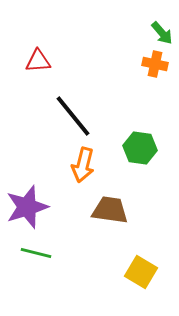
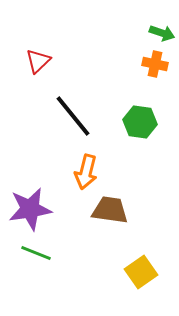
green arrow: rotated 30 degrees counterclockwise
red triangle: rotated 40 degrees counterclockwise
green hexagon: moved 26 px up
orange arrow: moved 3 px right, 7 px down
purple star: moved 3 px right, 2 px down; rotated 9 degrees clockwise
green line: rotated 8 degrees clockwise
yellow square: rotated 24 degrees clockwise
